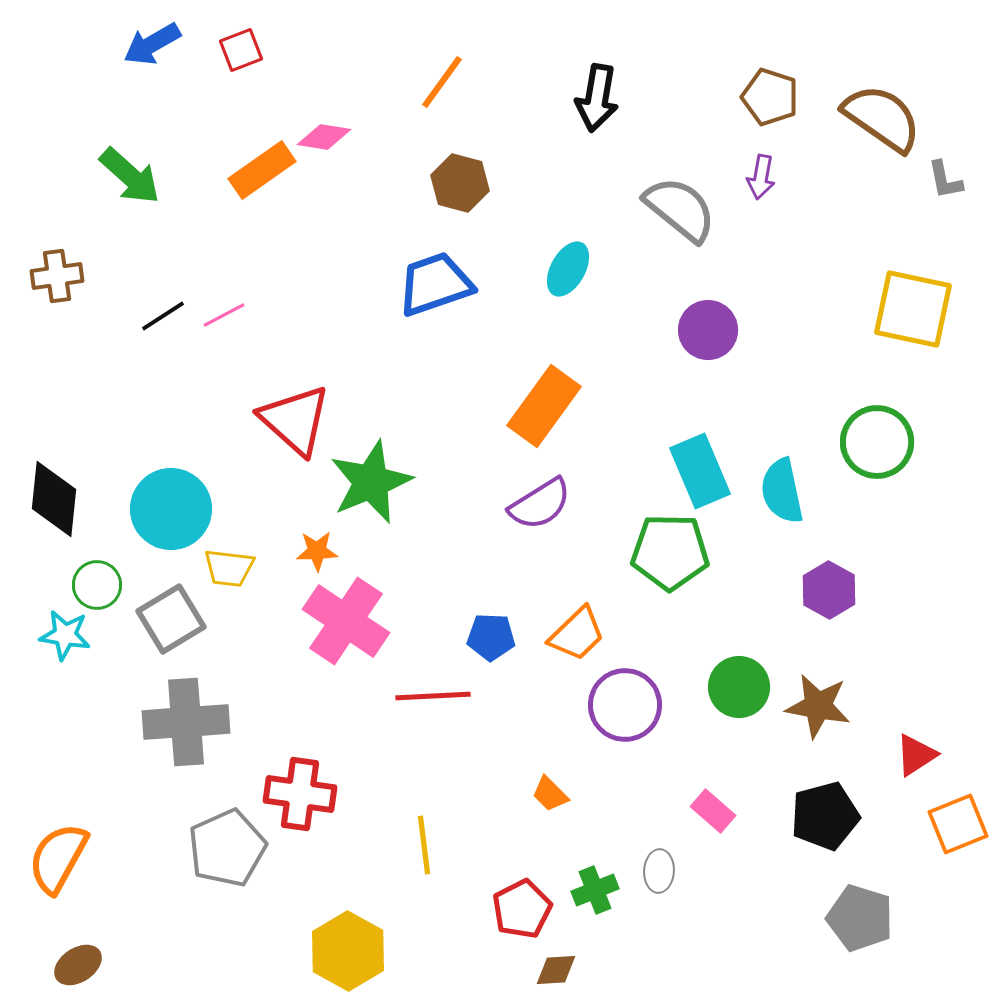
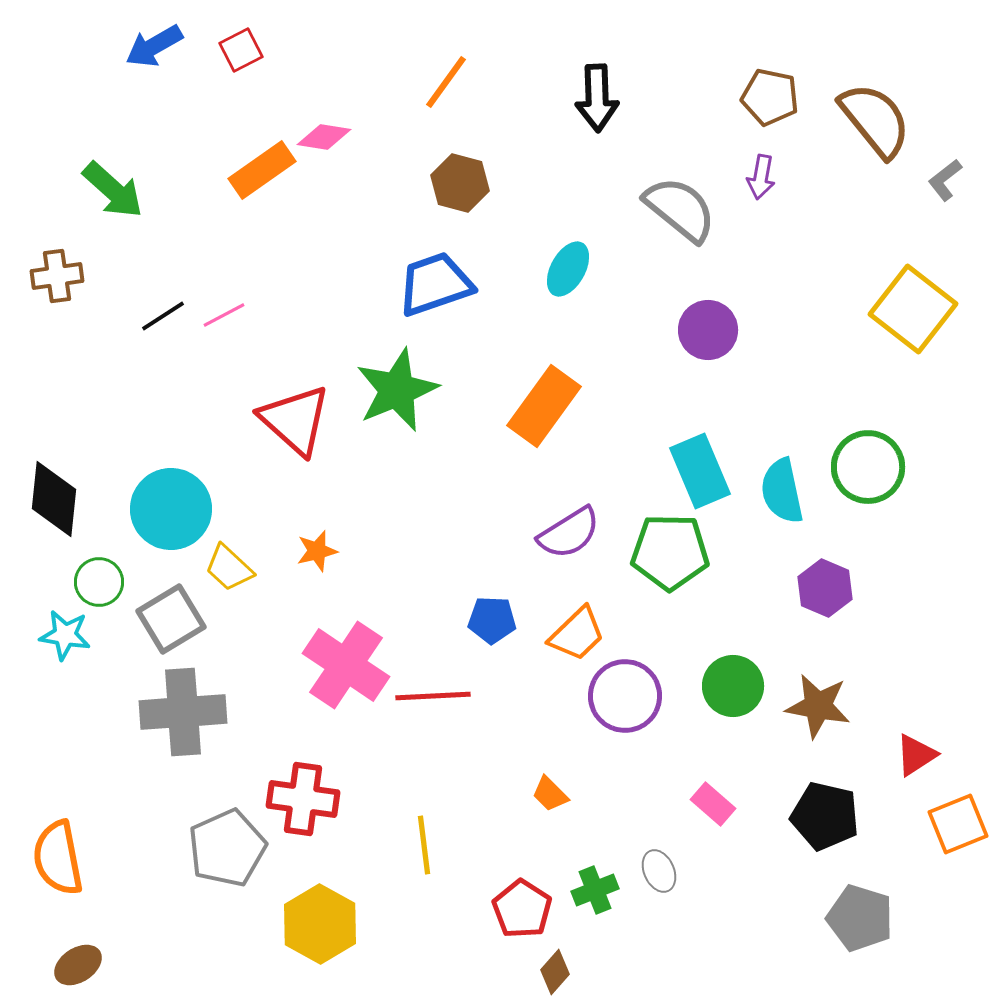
blue arrow at (152, 44): moved 2 px right, 2 px down
red square at (241, 50): rotated 6 degrees counterclockwise
orange line at (442, 82): moved 4 px right
brown pentagon at (770, 97): rotated 6 degrees counterclockwise
black arrow at (597, 98): rotated 12 degrees counterclockwise
brown semicircle at (882, 118): moved 7 px left, 2 px down; rotated 16 degrees clockwise
green arrow at (130, 176): moved 17 px left, 14 px down
gray L-shape at (945, 180): rotated 63 degrees clockwise
yellow square at (913, 309): rotated 26 degrees clockwise
green circle at (877, 442): moved 9 px left, 25 px down
green star at (371, 482): moved 26 px right, 92 px up
purple semicircle at (540, 504): moved 29 px right, 29 px down
orange star at (317, 551): rotated 12 degrees counterclockwise
yellow trapezoid at (229, 568): rotated 36 degrees clockwise
green circle at (97, 585): moved 2 px right, 3 px up
purple hexagon at (829, 590): moved 4 px left, 2 px up; rotated 6 degrees counterclockwise
pink cross at (346, 621): moved 44 px down
blue pentagon at (491, 637): moved 1 px right, 17 px up
green circle at (739, 687): moved 6 px left, 1 px up
purple circle at (625, 705): moved 9 px up
gray cross at (186, 722): moved 3 px left, 10 px up
red cross at (300, 794): moved 3 px right, 5 px down
pink rectangle at (713, 811): moved 7 px up
black pentagon at (825, 816): rotated 28 degrees clockwise
orange semicircle at (58, 858): rotated 40 degrees counterclockwise
gray ellipse at (659, 871): rotated 27 degrees counterclockwise
red pentagon at (522, 909): rotated 12 degrees counterclockwise
yellow hexagon at (348, 951): moved 28 px left, 27 px up
brown diamond at (556, 970): moved 1 px left, 2 px down; rotated 45 degrees counterclockwise
